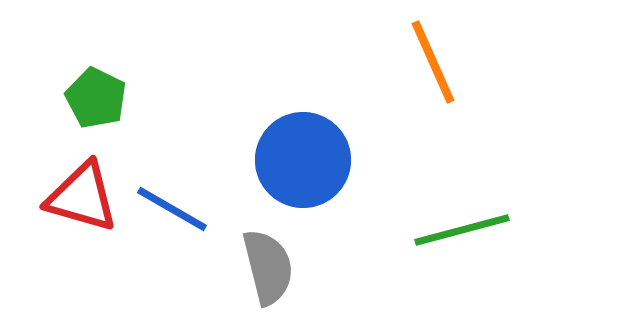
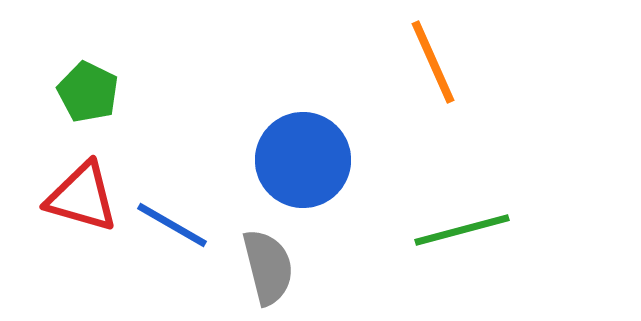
green pentagon: moved 8 px left, 6 px up
blue line: moved 16 px down
